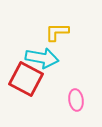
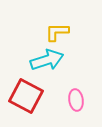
cyan arrow: moved 5 px right, 2 px down; rotated 28 degrees counterclockwise
red square: moved 17 px down
